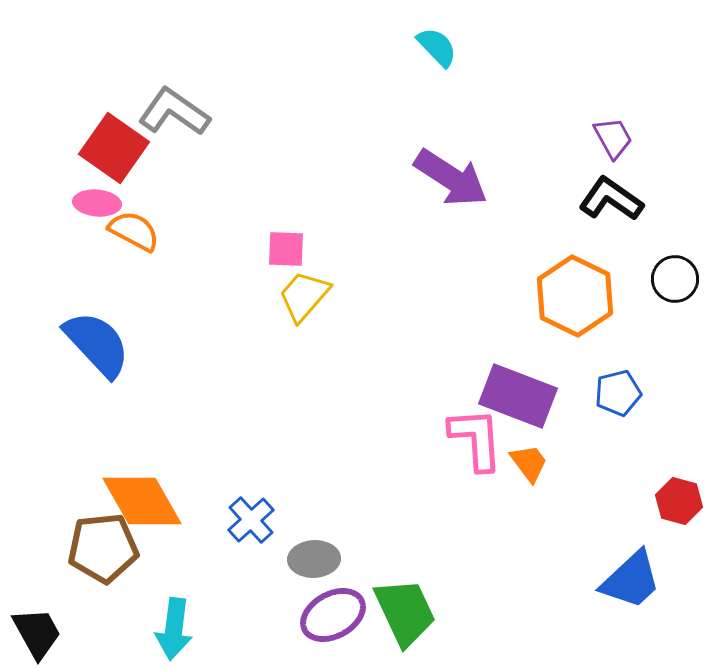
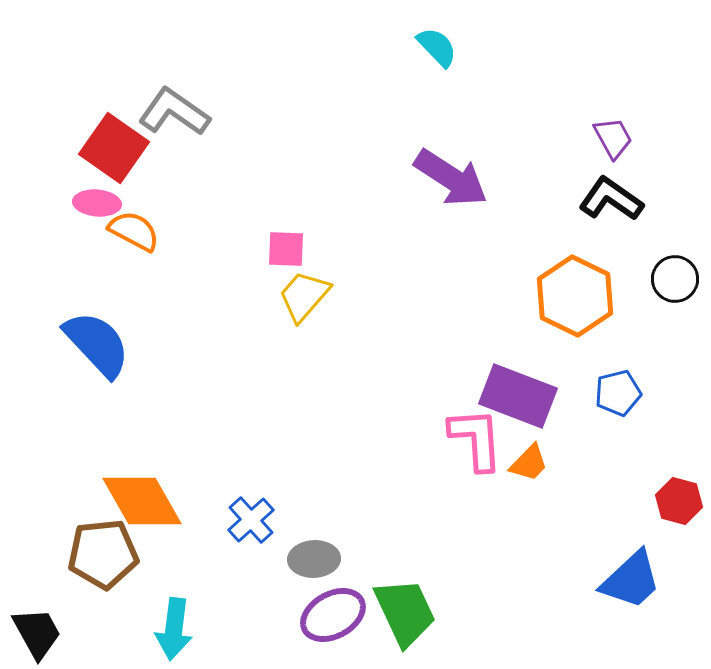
orange trapezoid: rotated 81 degrees clockwise
brown pentagon: moved 6 px down
